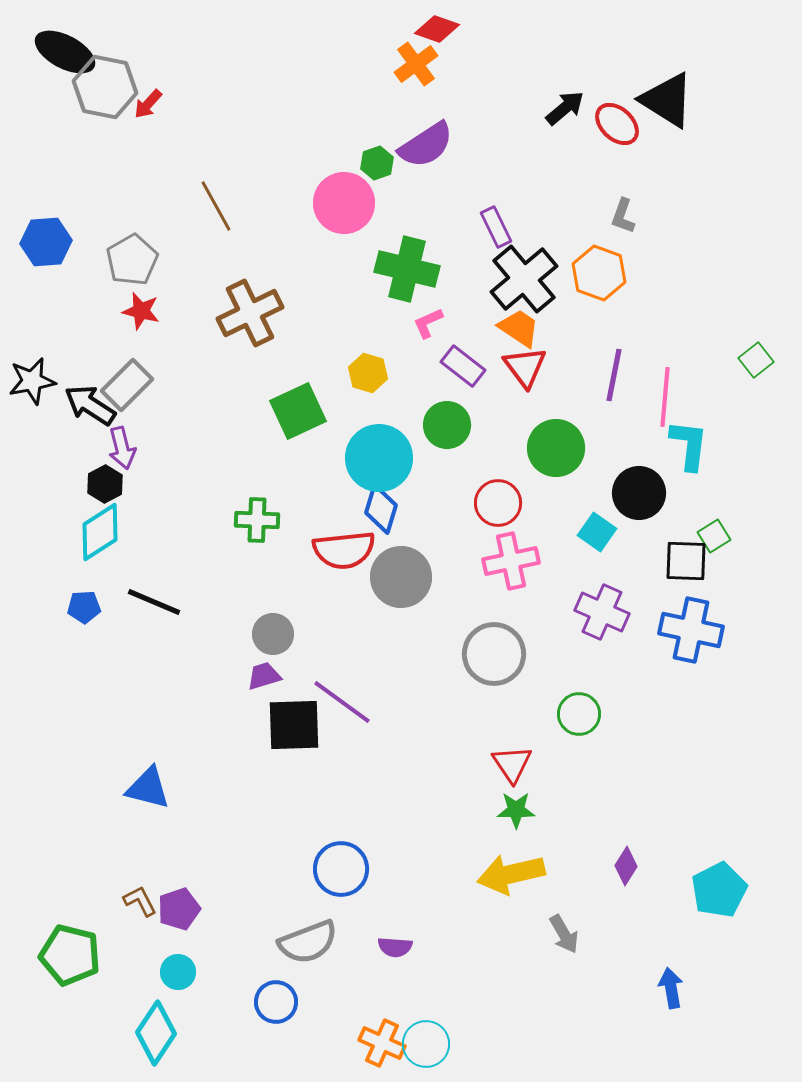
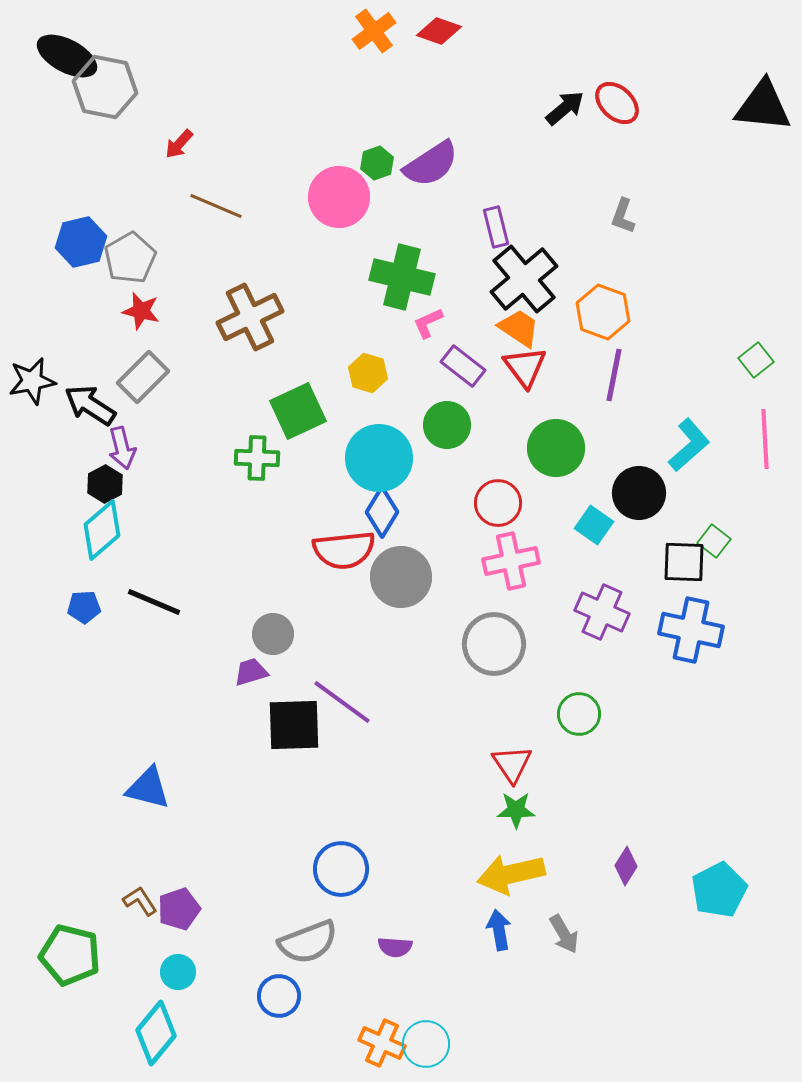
red diamond at (437, 29): moved 2 px right, 2 px down
black ellipse at (65, 52): moved 2 px right, 4 px down
orange cross at (416, 64): moved 42 px left, 33 px up
black triangle at (667, 100): moved 96 px right, 6 px down; rotated 26 degrees counterclockwise
red arrow at (148, 104): moved 31 px right, 40 px down
red ellipse at (617, 124): moved 21 px up
purple semicircle at (426, 145): moved 5 px right, 19 px down
pink circle at (344, 203): moved 5 px left, 6 px up
brown line at (216, 206): rotated 38 degrees counterclockwise
purple rectangle at (496, 227): rotated 12 degrees clockwise
blue hexagon at (46, 242): moved 35 px right; rotated 9 degrees counterclockwise
gray pentagon at (132, 260): moved 2 px left, 2 px up
green cross at (407, 269): moved 5 px left, 8 px down
orange hexagon at (599, 273): moved 4 px right, 39 px down
brown cross at (250, 313): moved 4 px down
gray rectangle at (127, 385): moved 16 px right, 8 px up
pink line at (665, 397): moved 100 px right, 42 px down; rotated 8 degrees counterclockwise
cyan L-shape at (689, 445): rotated 42 degrees clockwise
blue diamond at (381, 509): moved 1 px right, 3 px down; rotated 15 degrees clockwise
green cross at (257, 520): moved 62 px up
cyan diamond at (100, 532): moved 2 px right, 2 px up; rotated 8 degrees counterclockwise
cyan square at (597, 532): moved 3 px left, 7 px up
green square at (714, 536): moved 5 px down; rotated 20 degrees counterclockwise
black square at (686, 561): moved 2 px left, 1 px down
gray circle at (494, 654): moved 10 px up
purple trapezoid at (264, 676): moved 13 px left, 4 px up
brown L-shape at (140, 901): rotated 6 degrees counterclockwise
blue arrow at (671, 988): moved 172 px left, 58 px up
blue circle at (276, 1002): moved 3 px right, 6 px up
cyan diamond at (156, 1033): rotated 6 degrees clockwise
